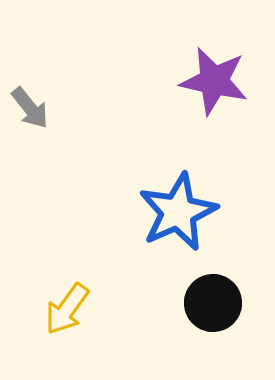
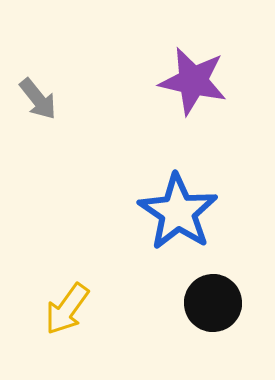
purple star: moved 21 px left
gray arrow: moved 8 px right, 9 px up
blue star: rotated 14 degrees counterclockwise
